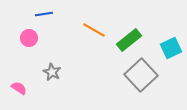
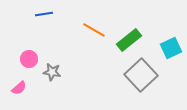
pink circle: moved 21 px down
gray star: rotated 18 degrees counterclockwise
pink semicircle: rotated 105 degrees clockwise
